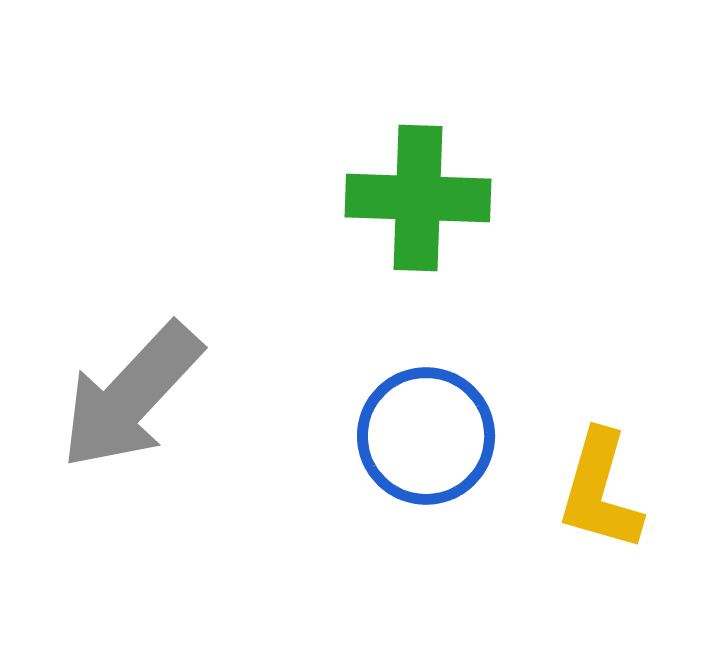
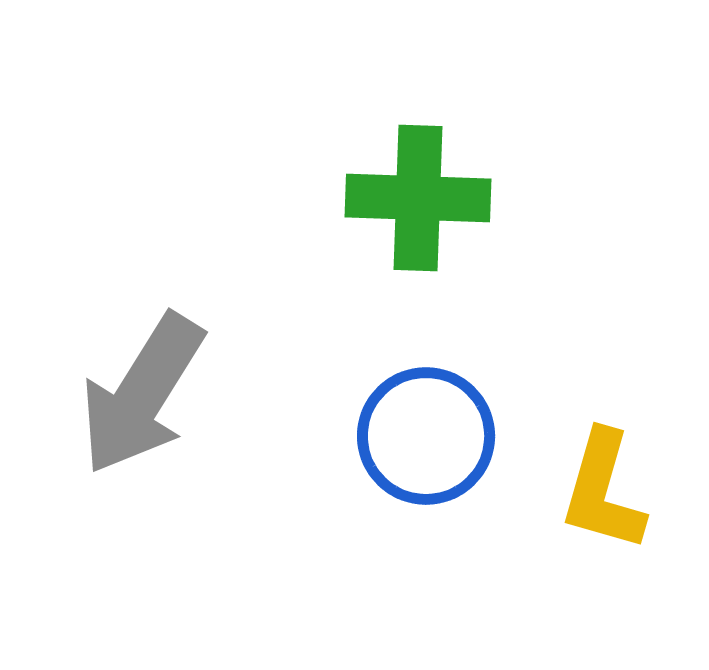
gray arrow: moved 11 px right, 2 px up; rotated 11 degrees counterclockwise
yellow L-shape: moved 3 px right
